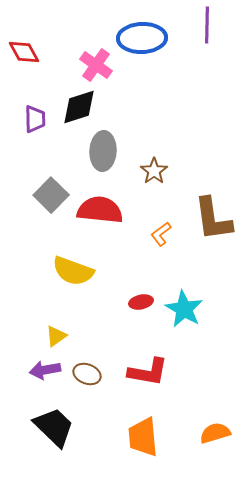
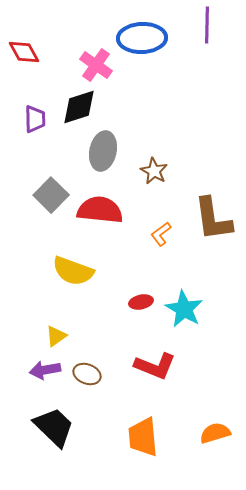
gray ellipse: rotated 9 degrees clockwise
brown star: rotated 8 degrees counterclockwise
red L-shape: moved 7 px right, 6 px up; rotated 12 degrees clockwise
